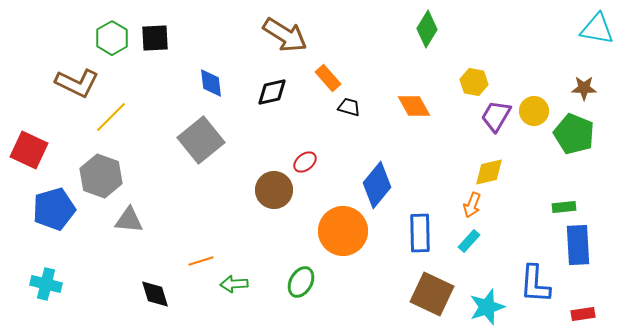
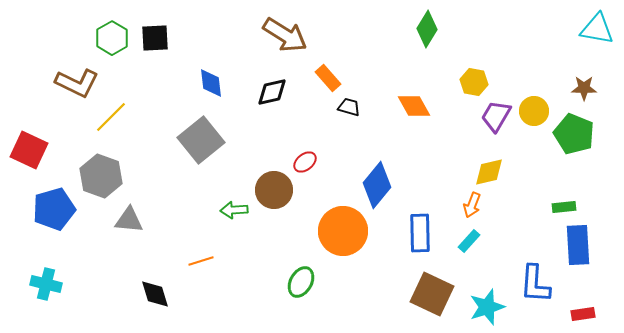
green arrow at (234, 284): moved 74 px up
